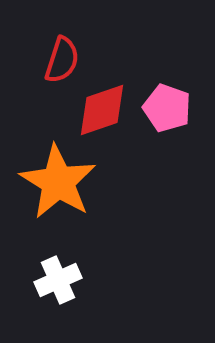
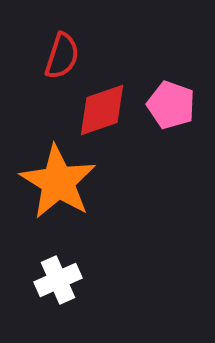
red semicircle: moved 4 px up
pink pentagon: moved 4 px right, 3 px up
